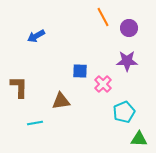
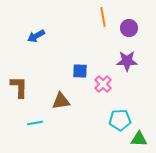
orange line: rotated 18 degrees clockwise
cyan pentagon: moved 4 px left, 8 px down; rotated 20 degrees clockwise
